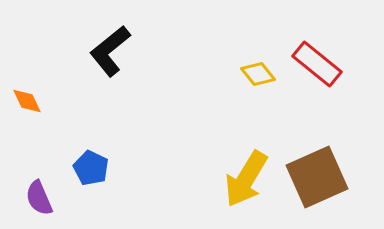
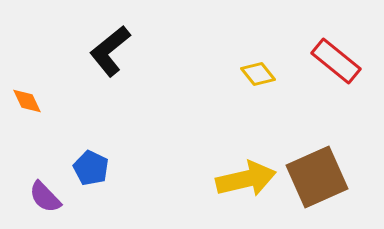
red rectangle: moved 19 px right, 3 px up
yellow arrow: rotated 134 degrees counterclockwise
purple semicircle: moved 6 px right, 1 px up; rotated 21 degrees counterclockwise
